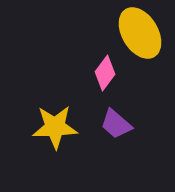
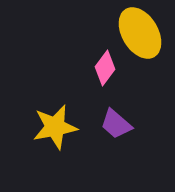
pink diamond: moved 5 px up
yellow star: rotated 9 degrees counterclockwise
